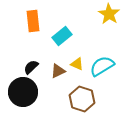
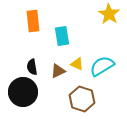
cyan rectangle: rotated 60 degrees counterclockwise
black semicircle: moved 1 px right; rotated 56 degrees counterclockwise
